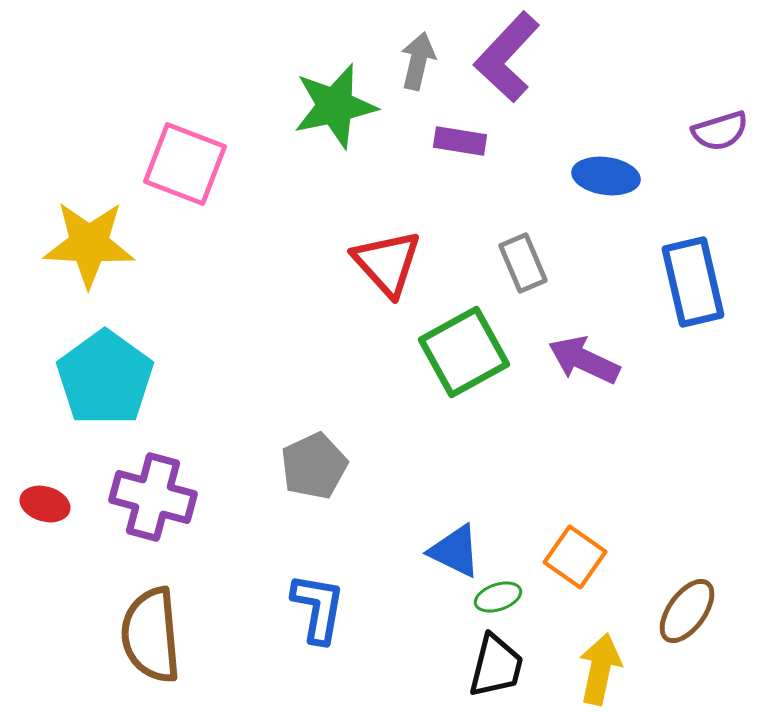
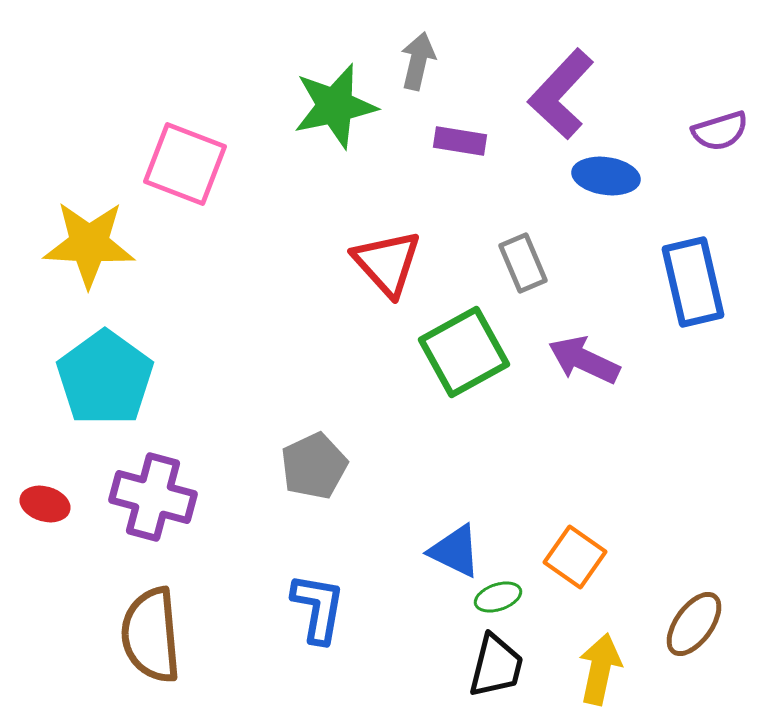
purple L-shape: moved 54 px right, 37 px down
brown ellipse: moved 7 px right, 13 px down
